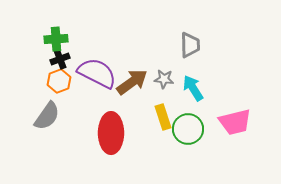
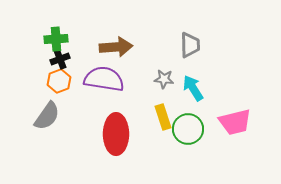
purple semicircle: moved 7 px right, 6 px down; rotated 18 degrees counterclockwise
brown arrow: moved 16 px left, 35 px up; rotated 32 degrees clockwise
red ellipse: moved 5 px right, 1 px down
